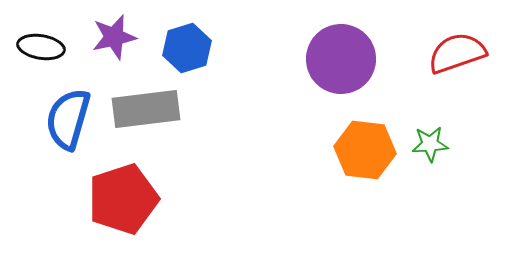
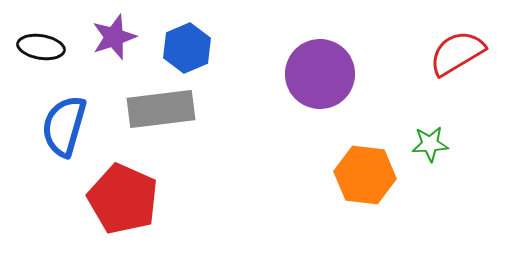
purple star: rotated 6 degrees counterclockwise
blue hexagon: rotated 6 degrees counterclockwise
red semicircle: rotated 12 degrees counterclockwise
purple circle: moved 21 px left, 15 px down
gray rectangle: moved 15 px right
blue semicircle: moved 4 px left, 7 px down
orange hexagon: moved 25 px down
red pentagon: rotated 30 degrees counterclockwise
